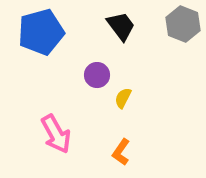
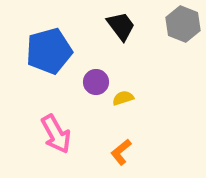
blue pentagon: moved 8 px right, 19 px down
purple circle: moved 1 px left, 7 px down
yellow semicircle: rotated 45 degrees clockwise
orange L-shape: rotated 16 degrees clockwise
